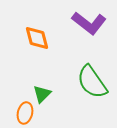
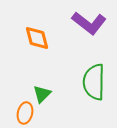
green semicircle: moved 2 px right; rotated 36 degrees clockwise
